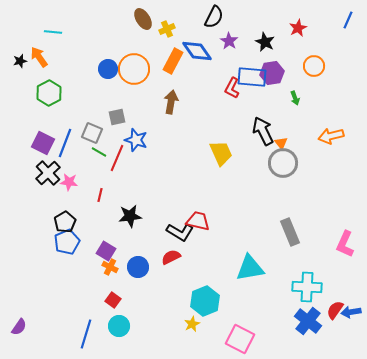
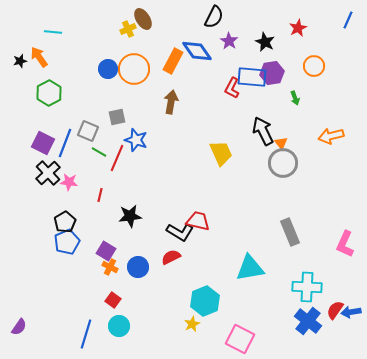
yellow cross at (167, 29): moved 39 px left
gray square at (92, 133): moved 4 px left, 2 px up
